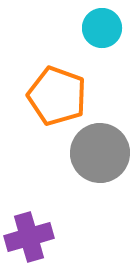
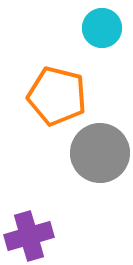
orange pentagon: rotated 6 degrees counterclockwise
purple cross: moved 1 px up
